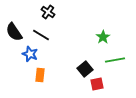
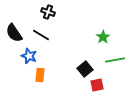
black cross: rotated 16 degrees counterclockwise
black semicircle: moved 1 px down
blue star: moved 1 px left, 2 px down
red square: moved 1 px down
